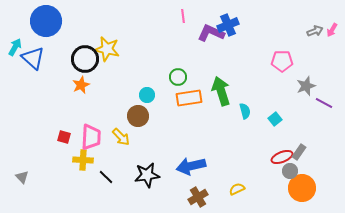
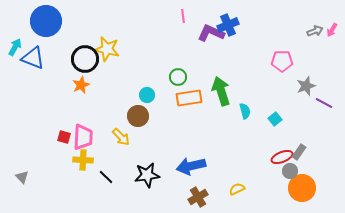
blue triangle: rotated 20 degrees counterclockwise
pink trapezoid: moved 8 px left
